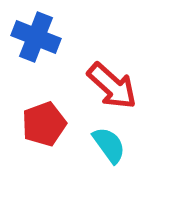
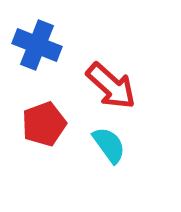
blue cross: moved 1 px right, 8 px down
red arrow: moved 1 px left
